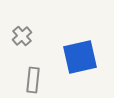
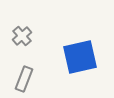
gray rectangle: moved 9 px left, 1 px up; rotated 15 degrees clockwise
